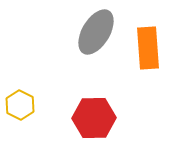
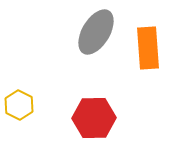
yellow hexagon: moved 1 px left
